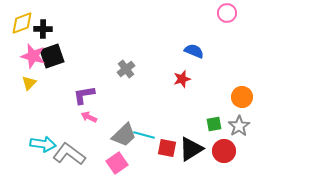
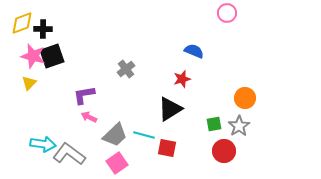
orange circle: moved 3 px right, 1 px down
gray trapezoid: moved 9 px left
black triangle: moved 21 px left, 40 px up
